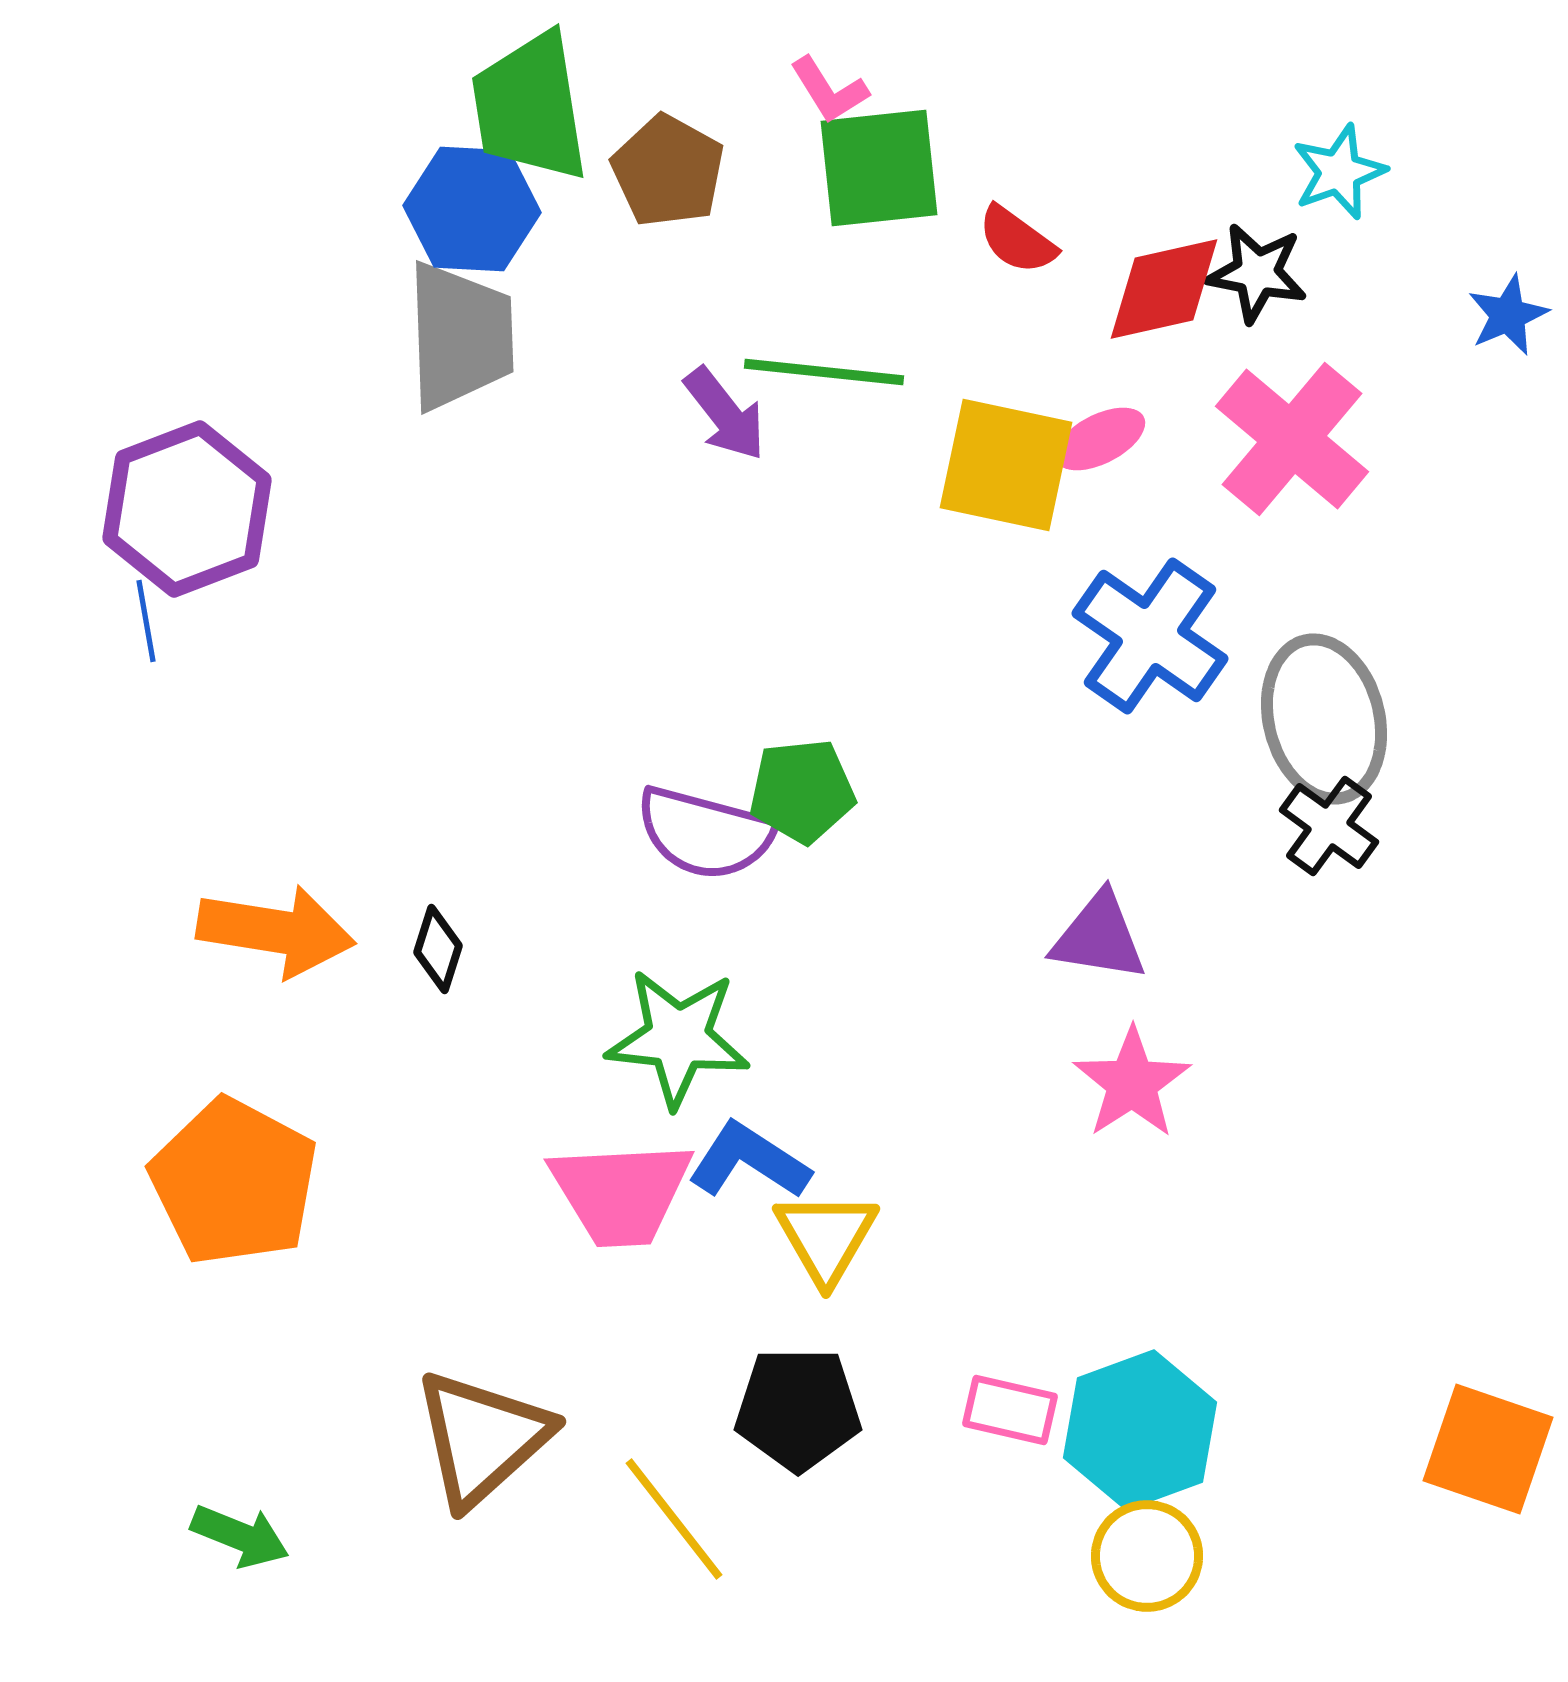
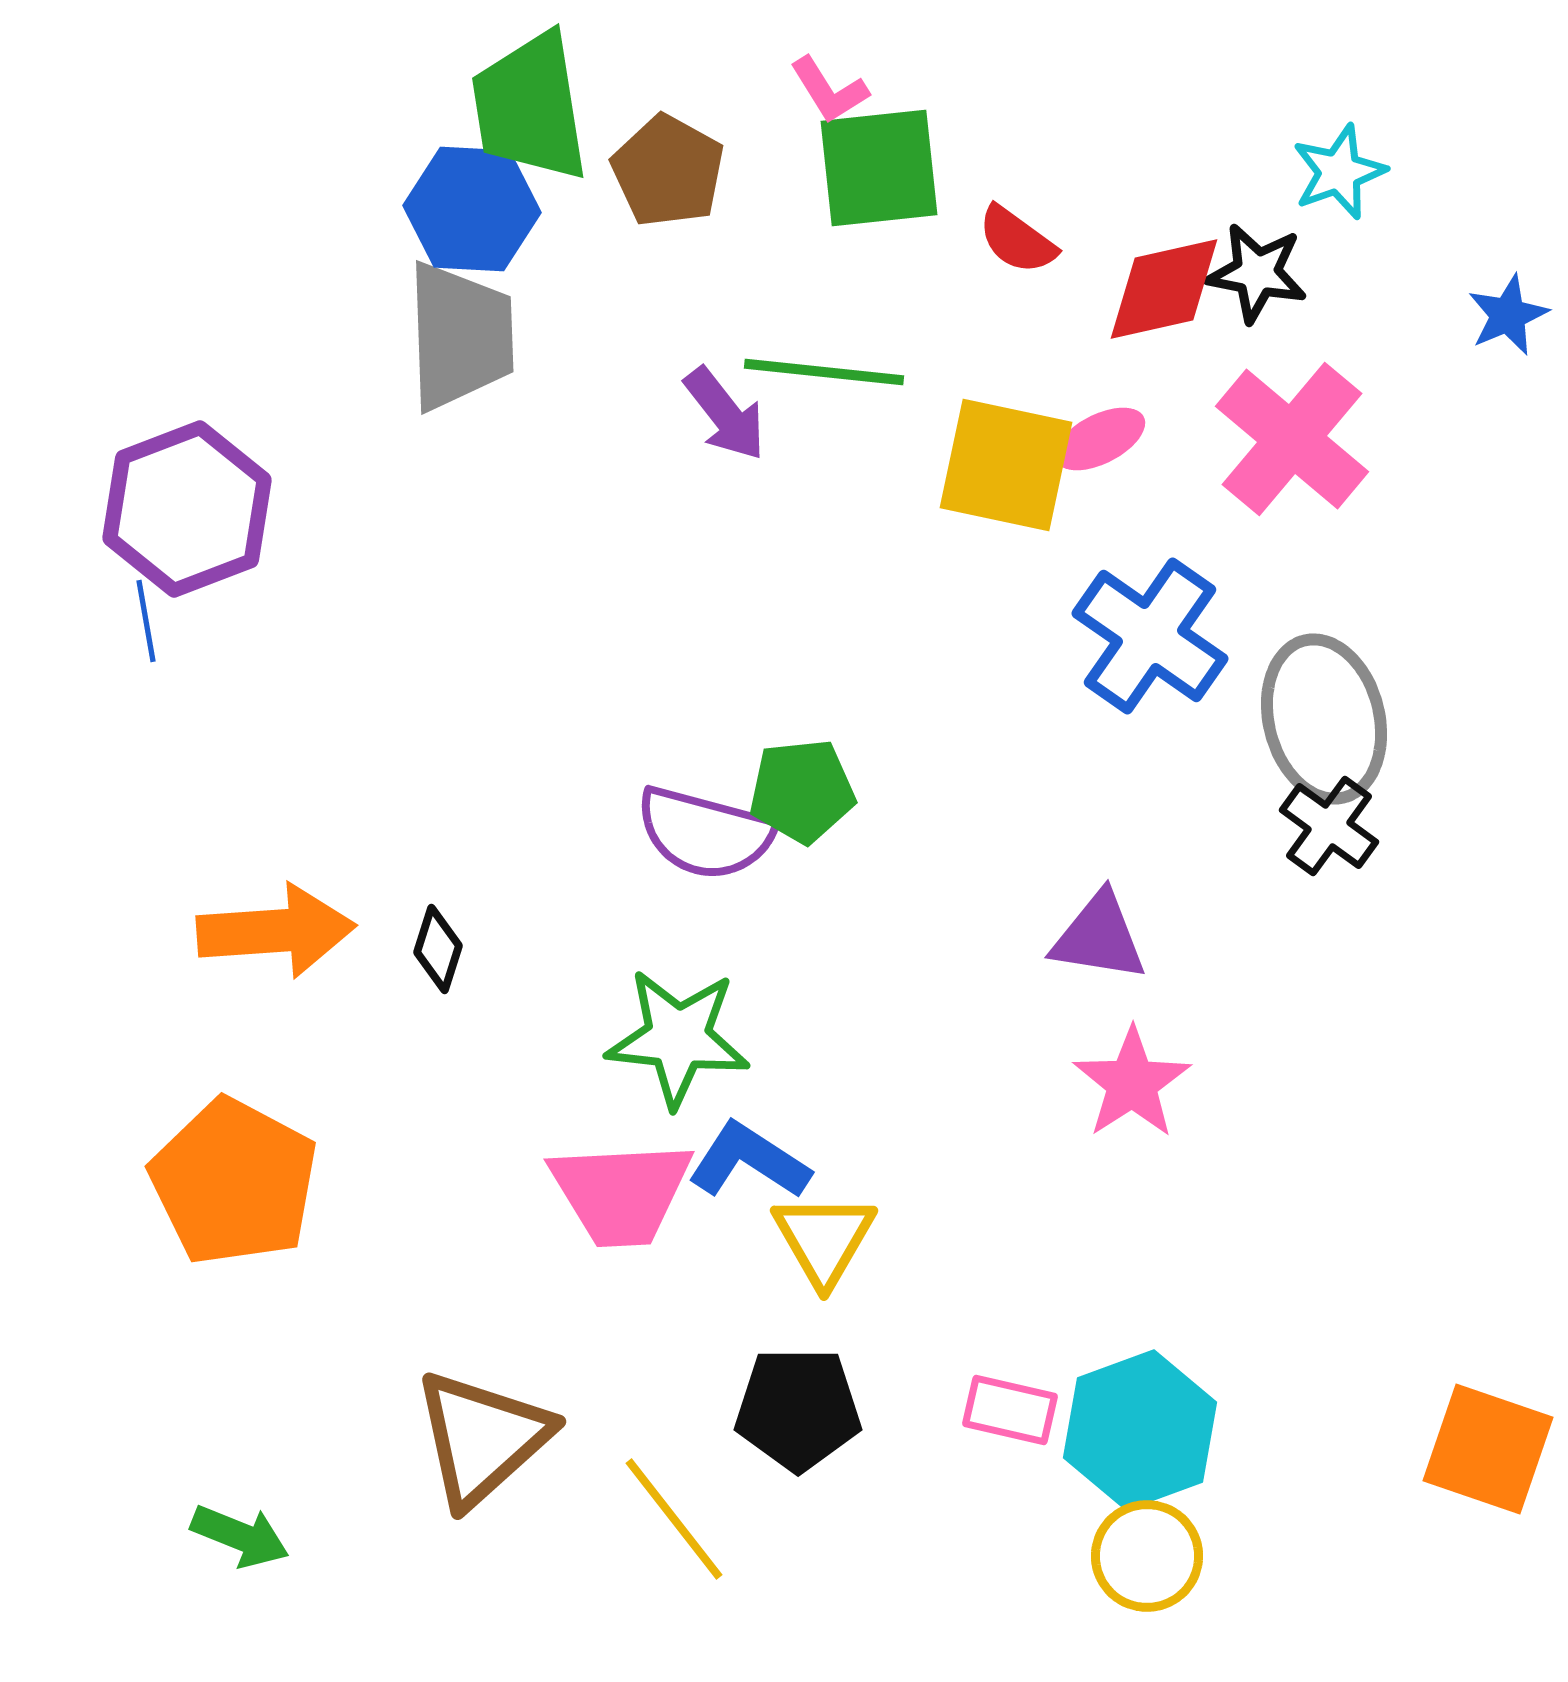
orange arrow: rotated 13 degrees counterclockwise
yellow triangle: moved 2 px left, 2 px down
